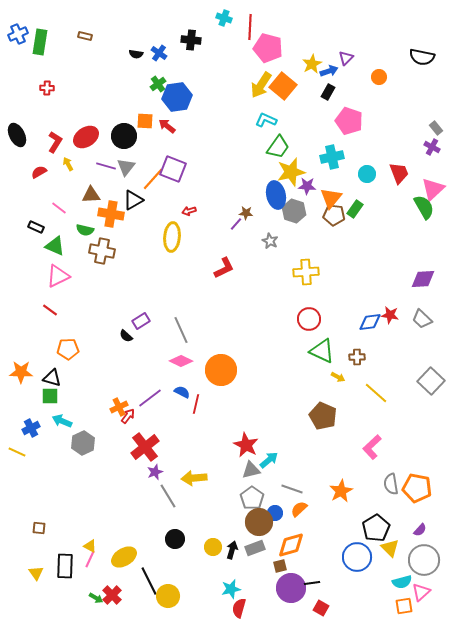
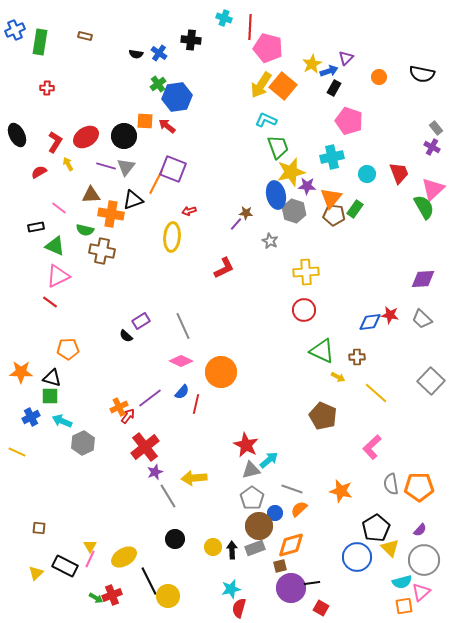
blue cross at (18, 34): moved 3 px left, 4 px up
black semicircle at (422, 57): moved 17 px down
black rectangle at (328, 92): moved 6 px right, 4 px up
green trapezoid at (278, 147): rotated 55 degrees counterclockwise
orange line at (153, 179): moved 3 px right, 3 px down; rotated 15 degrees counterclockwise
black triangle at (133, 200): rotated 10 degrees clockwise
black rectangle at (36, 227): rotated 35 degrees counterclockwise
red line at (50, 310): moved 8 px up
red circle at (309, 319): moved 5 px left, 9 px up
gray line at (181, 330): moved 2 px right, 4 px up
orange circle at (221, 370): moved 2 px down
blue semicircle at (182, 392): rotated 105 degrees clockwise
blue cross at (31, 428): moved 11 px up
orange pentagon at (417, 488): moved 2 px right, 1 px up; rotated 12 degrees counterclockwise
orange star at (341, 491): rotated 30 degrees counterclockwise
brown circle at (259, 522): moved 4 px down
yellow triangle at (90, 546): rotated 32 degrees clockwise
black arrow at (232, 550): rotated 18 degrees counterclockwise
black rectangle at (65, 566): rotated 65 degrees counterclockwise
yellow triangle at (36, 573): rotated 21 degrees clockwise
red cross at (112, 595): rotated 24 degrees clockwise
